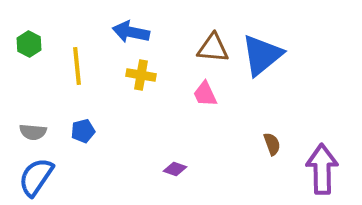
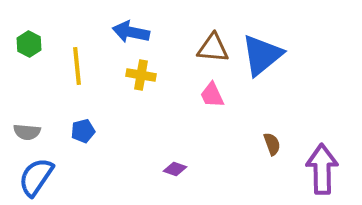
pink trapezoid: moved 7 px right, 1 px down
gray semicircle: moved 6 px left
